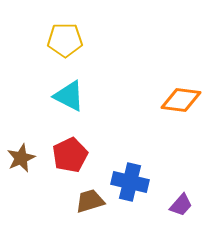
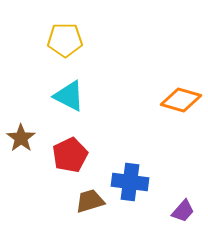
orange diamond: rotated 9 degrees clockwise
brown star: moved 20 px up; rotated 12 degrees counterclockwise
blue cross: rotated 6 degrees counterclockwise
purple trapezoid: moved 2 px right, 6 px down
